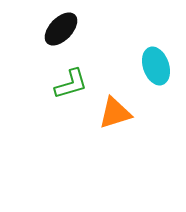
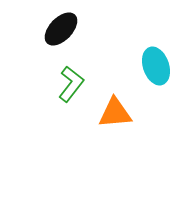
green L-shape: rotated 36 degrees counterclockwise
orange triangle: rotated 12 degrees clockwise
